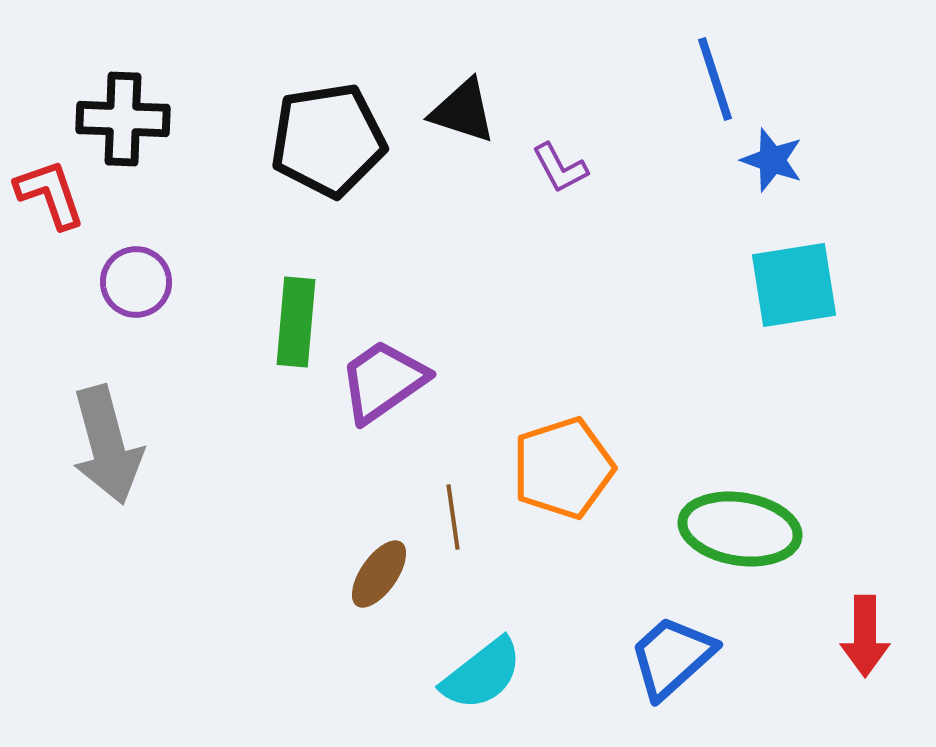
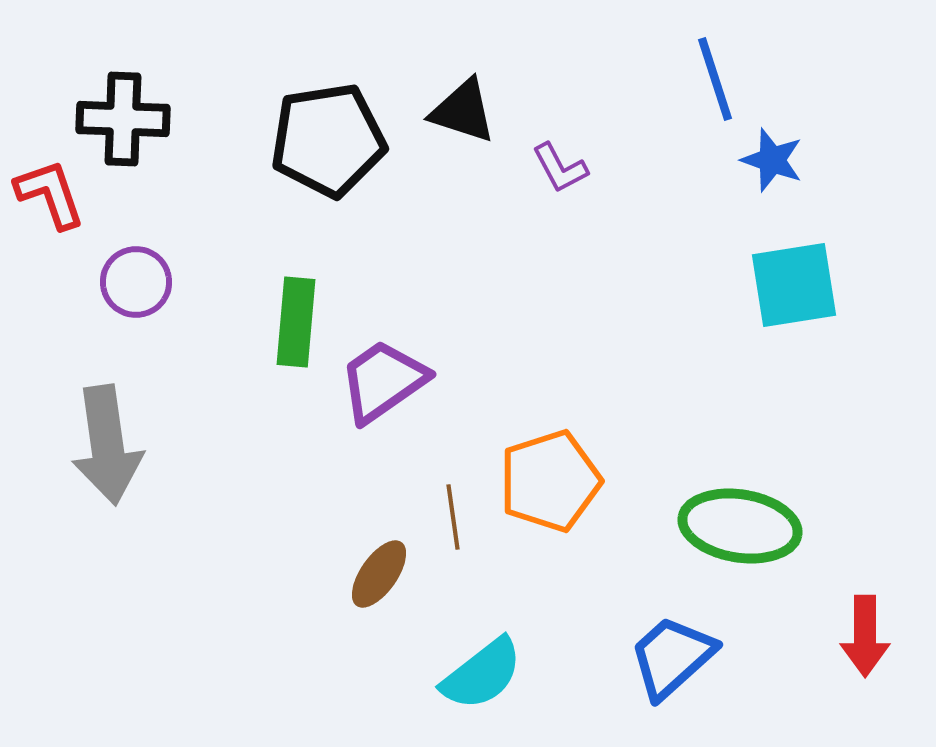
gray arrow: rotated 7 degrees clockwise
orange pentagon: moved 13 px left, 13 px down
green ellipse: moved 3 px up
